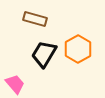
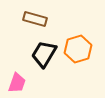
orange hexagon: rotated 12 degrees clockwise
pink trapezoid: moved 2 px right, 1 px up; rotated 60 degrees clockwise
